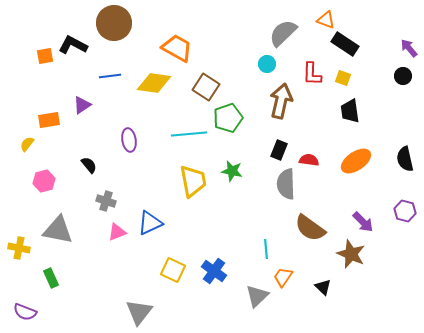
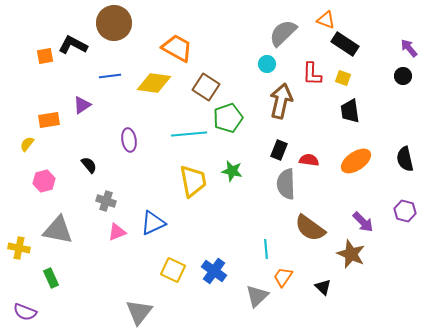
blue triangle at (150, 223): moved 3 px right
